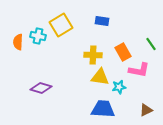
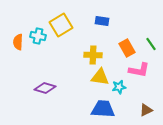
orange rectangle: moved 4 px right, 4 px up
purple diamond: moved 4 px right
